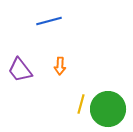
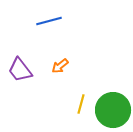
orange arrow: rotated 48 degrees clockwise
green circle: moved 5 px right, 1 px down
